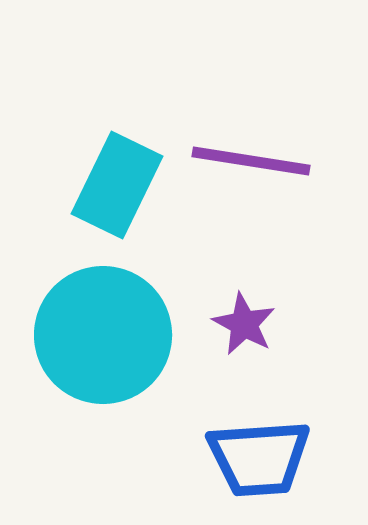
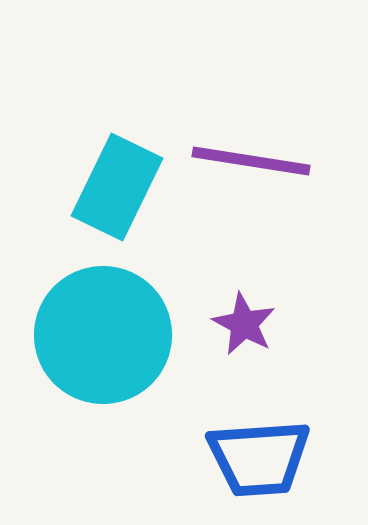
cyan rectangle: moved 2 px down
